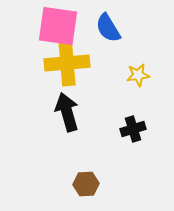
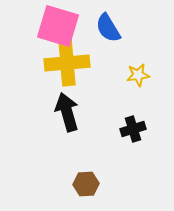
pink square: rotated 9 degrees clockwise
